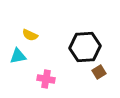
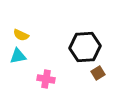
yellow semicircle: moved 9 px left
brown square: moved 1 px left, 1 px down
